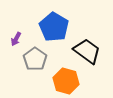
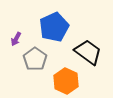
blue pentagon: rotated 16 degrees clockwise
black trapezoid: moved 1 px right, 1 px down
orange hexagon: rotated 10 degrees clockwise
